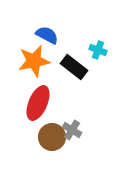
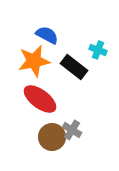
red ellipse: moved 2 px right, 4 px up; rotated 76 degrees counterclockwise
